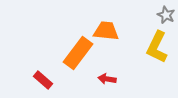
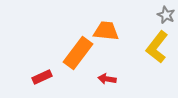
yellow L-shape: rotated 12 degrees clockwise
red rectangle: moved 1 px left, 3 px up; rotated 66 degrees counterclockwise
